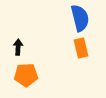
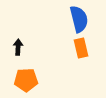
blue semicircle: moved 1 px left, 1 px down
orange pentagon: moved 5 px down
